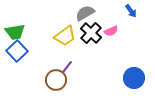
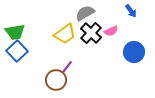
yellow trapezoid: moved 2 px up
blue circle: moved 26 px up
